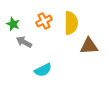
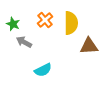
orange cross: moved 1 px right, 1 px up; rotated 14 degrees counterclockwise
